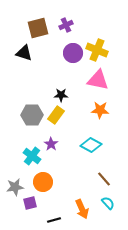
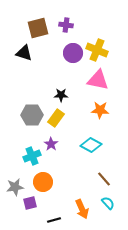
purple cross: rotated 32 degrees clockwise
yellow rectangle: moved 3 px down
cyan cross: rotated 30 degrees clockwise
